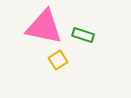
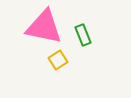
green rectangle: rotated 50 degrees clockwise
